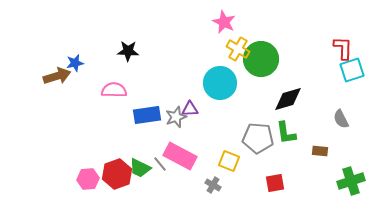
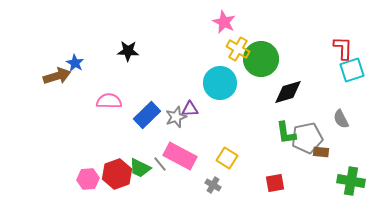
blue star: rotated 30 degrees counterclockwise
pink semicircle: moved 5 px left, 11 px down
black diamond: moved 7 px up
blue rectangle: rotated 36 degrees counterclockwise
gray pentagon: moved 49 px right; rotated 16 degrees counterclockwise
brown rectangle: moved 1 px right, 1 px down
yellow square: moved 2 px left, 3 px up; rotated 10 degrees clockwise
green cross: rotated 28 degrees clockwise
